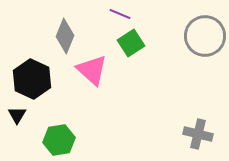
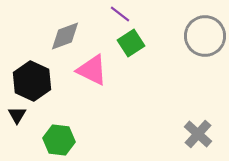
purple line: rotated 15 degrees clockwise
gray diamond: rotated 48 degrees clockwise
pink triangle: rotated 16 degrees counterclockwise
black hexagon: moved 2 px down
gray cross: rotated 28 degrees clockwise
green hexagon: rotated 16 degrees clockwise
